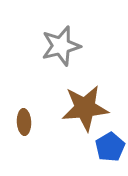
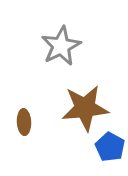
gray star: rotated 12 degrees counterclockwise
blue pentagon: rotated 12 degrees counterclockwise
